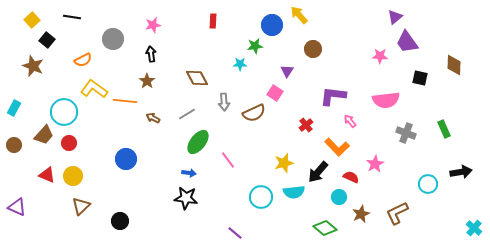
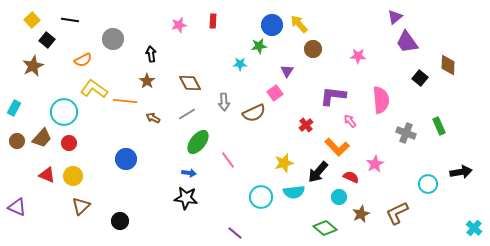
yellow arrow at (299, 15): moved 9 px down
black line at (72, 17): moved 2 px left, 3 px down
pink star at (153, 25): moved 26 px right
green star at (255, 46): moved 4 px right
pink star at (380, 56): moved 22 px left
brown diamond at (454, 65): moved 6 px left
brown star at (33, 66): rotated 25 degrees clockwise
brown diamond at (197, 78): moved 7 px left, 5 px down
black square at (420, 78): rotated 28 degrees clockwise
pink square at (275, 93): rotated 21 degrees clockwise
pink semicircle at (386, 100): moved 5 px left; rotated 88 degrees counterclockwise
green rectangle at (444, 129): moved 5 px left, 3 px up
brown trapezoid at (44, 135): moved 2 px left, 3 px down
brown circle at (14, 145): moved 3 px right, 4 px up
